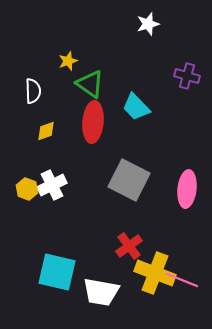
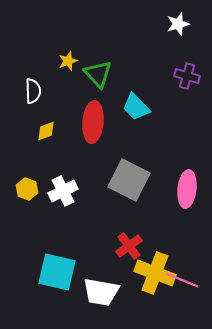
white star: moved 30 px right
green triangle: moved 8 px right, 10 px up; rotated 12 degrees clockwise
white cross: moved 11 px right, 6 px down
